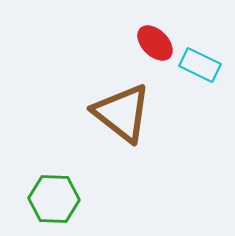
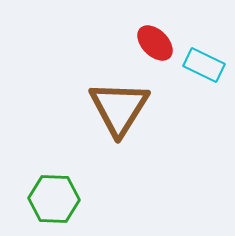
cyan rectangle: moved 4 px right
brown triangle: moved 3 px left, 5 px up; rotated 24 degrees clockwise
